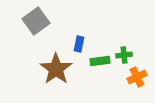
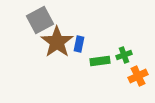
gray square: moved 4 px right, 1 px up; rotated 8 degrees clockwise
green cross: rotated 14 degrees counterclockwise
brown star: moved 1 px right, 27 px up
orange cross: moved 1 px right, 1 px up
